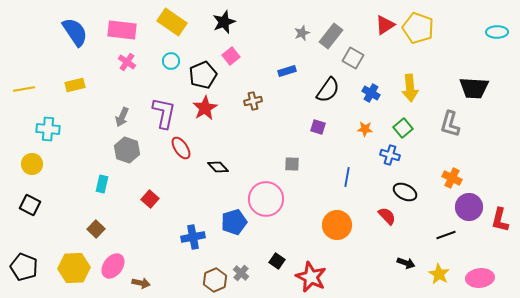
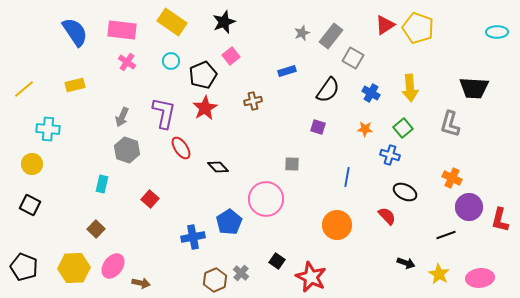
yellow line at (24, 89): rotated 30 degrees counterclockwise
blue pentagon at (234, 222): moved 5 px left; rotated 15 degrees counterclockwise
